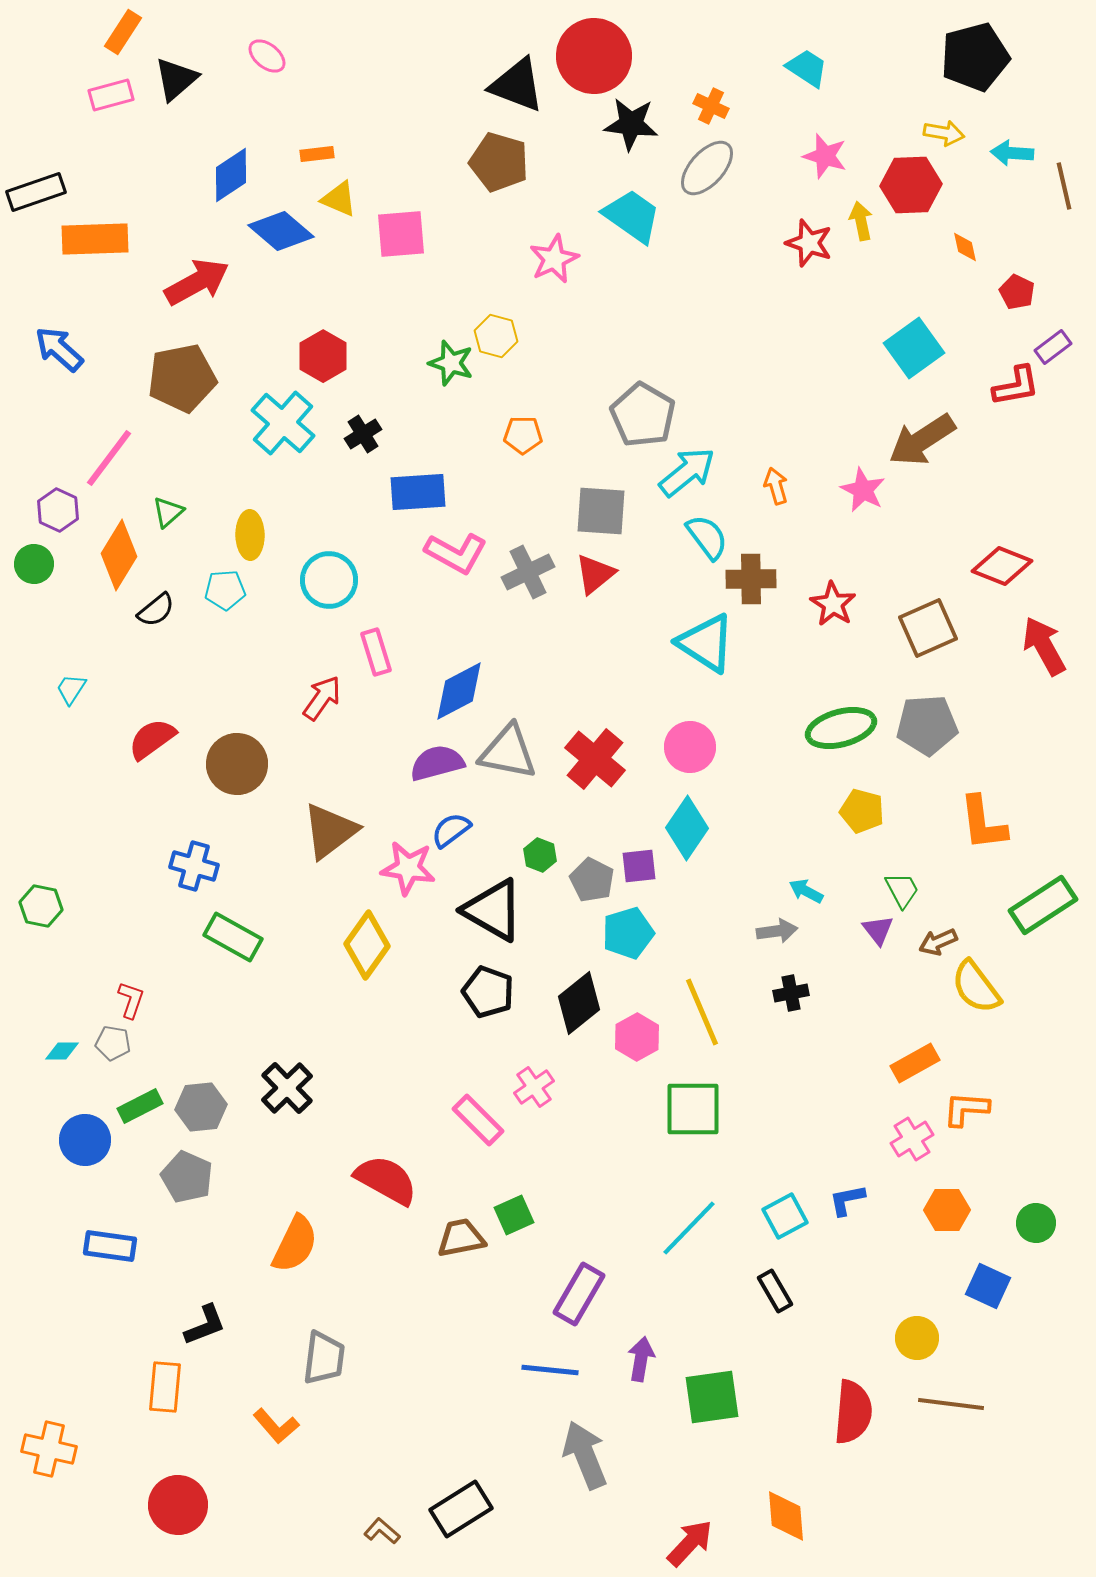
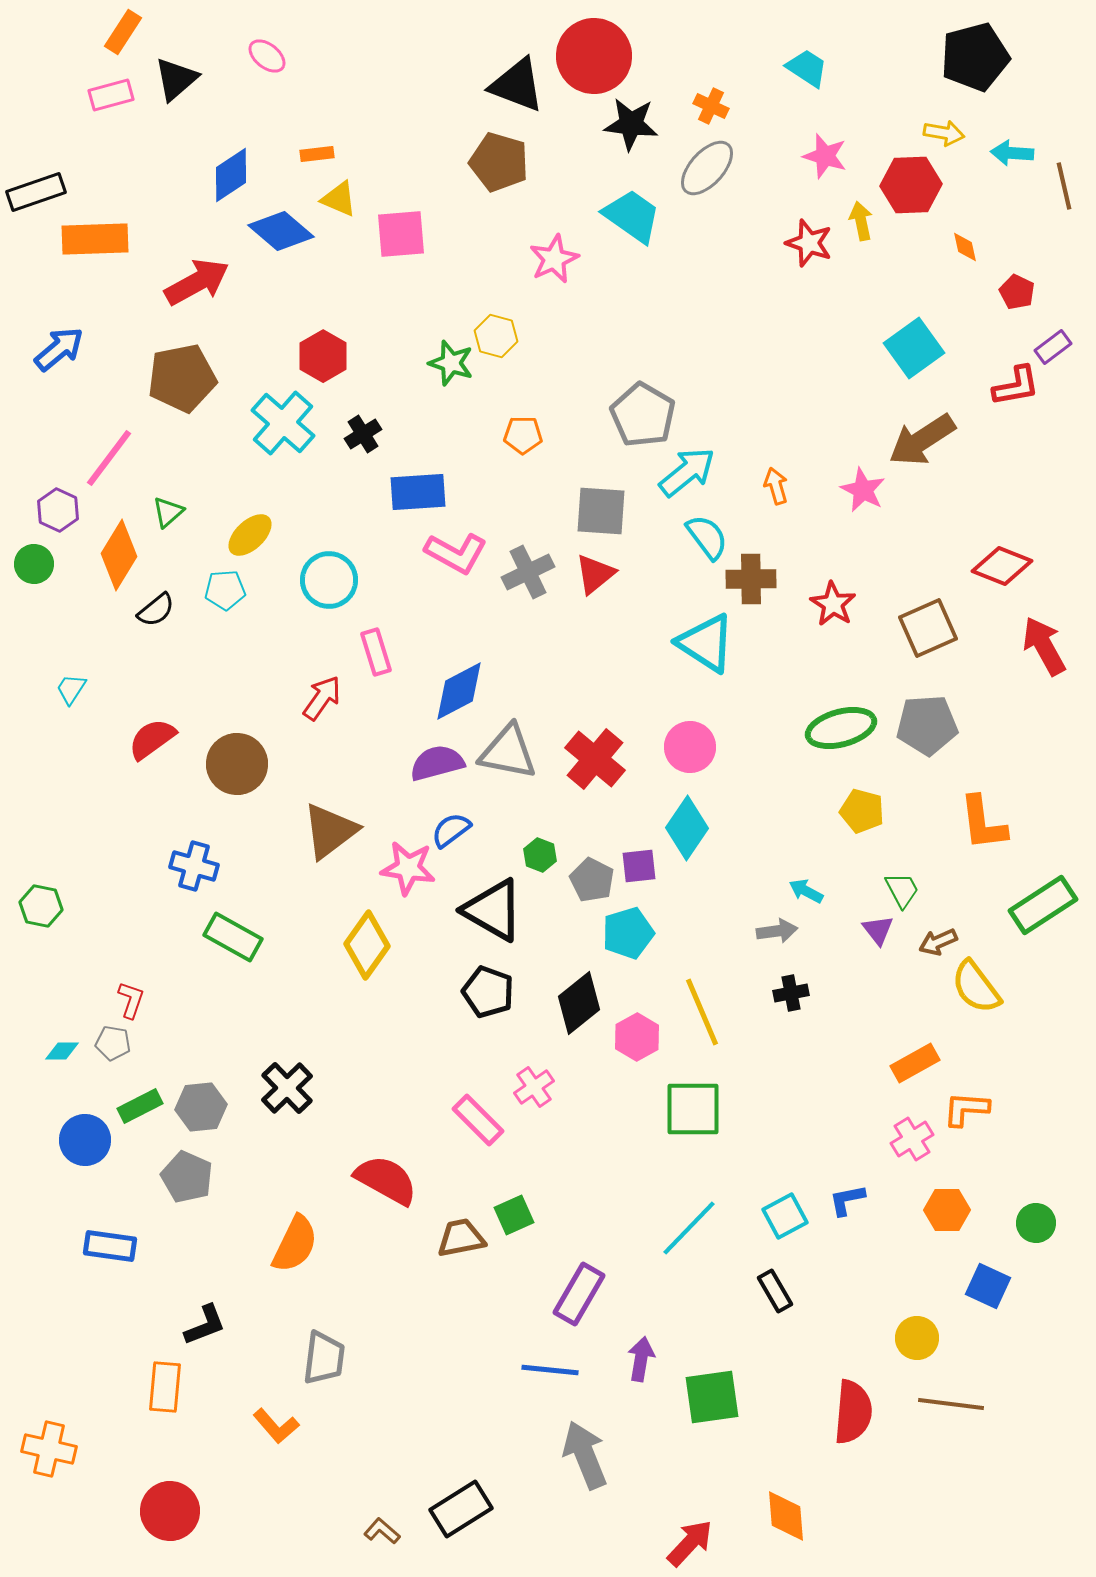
blue arrow at (59, 349): rotated 98 degrees clockwise
yellow ellipse at (250, 535): rotated 48 degrees clockwise
red circle at (178, 1505): moved 8 px left, 6 px down
